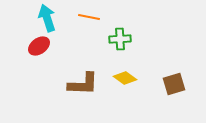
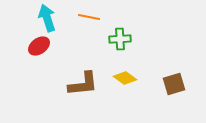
brown L-shape: rotated 8 degrees counterclockwise
